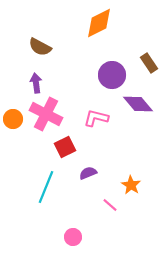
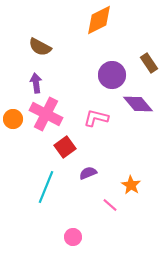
orange diamond: moved 3 px up
red square: rotated 10 degrees counterclockwise
